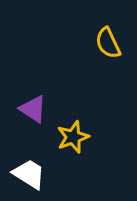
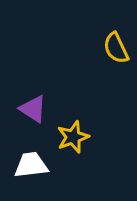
yellow semicircle: moved 8 px right, 5 px down
white trapezoid: moved 2 px right, 9 px up; rotated 39 degrees counterclockwise
